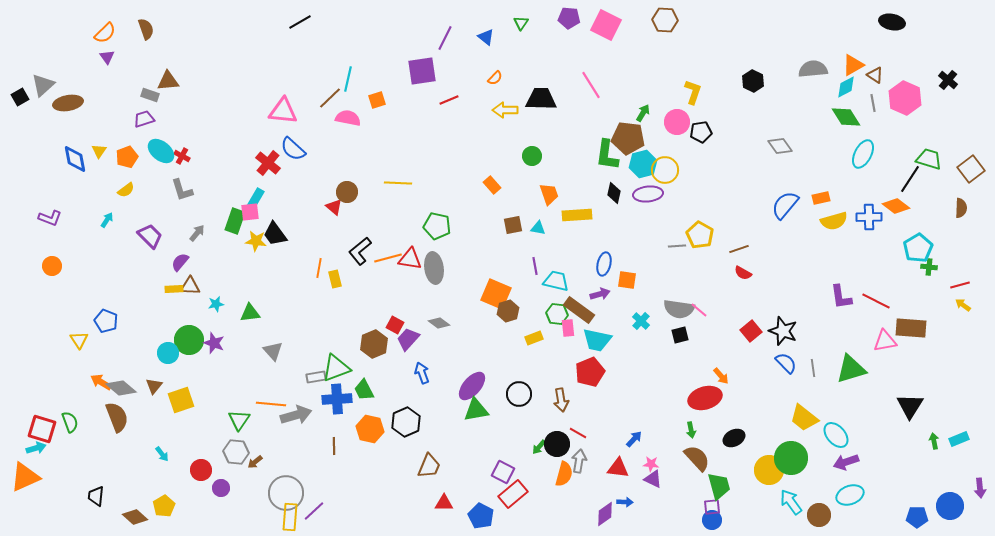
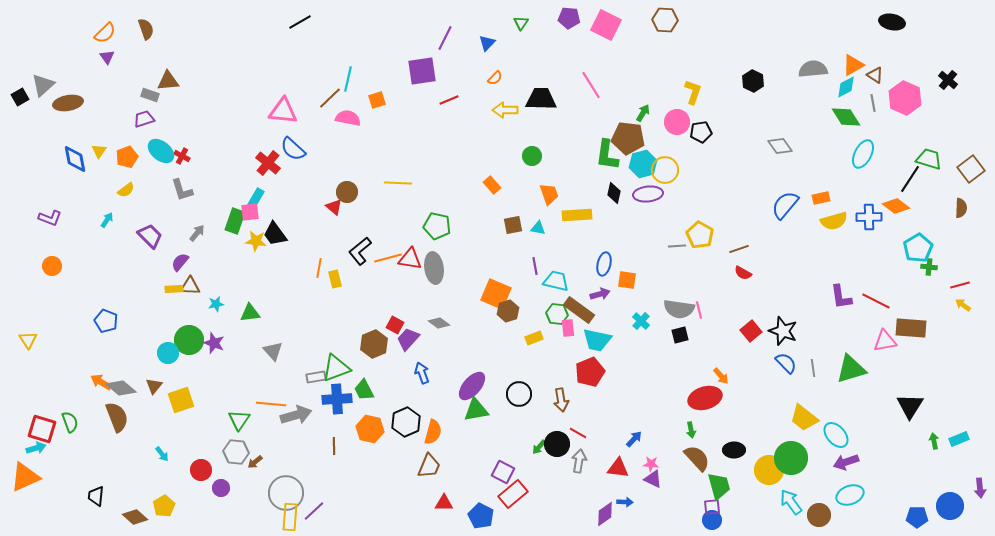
blue triangle at (486, 37): moved 1 px right, 6 px down; rotated 36 degrees clockwise
pink line at (699, 310): rotated 36 degrees clockwise
yellow triangle at (79, 340): moved 51 px left
black ellipse at (734, 438): moved 12 px down; rotated 25 degrees clockwise
orange semicircle at (564, 474): moved 131 px left, 42 px up
